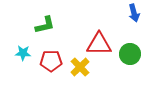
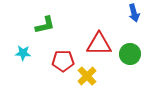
red pentagon: moved 12 px right
yellow cross: moved 7 px right, 9 px down
